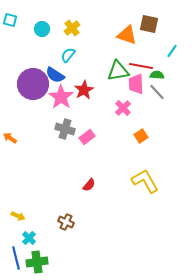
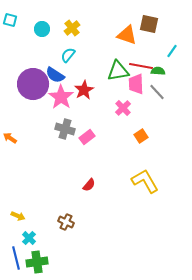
green semicircle: moved 1 px right, 4 px up
